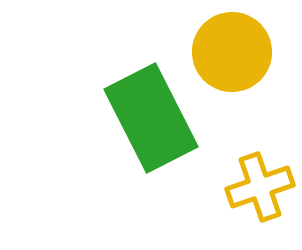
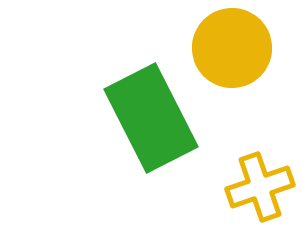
yellow circle: moved 4 px up
